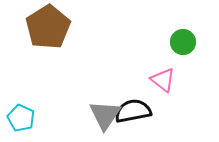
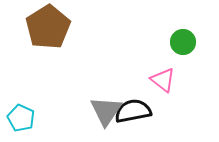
gray triangle: moved 1 px right, 4 px up
